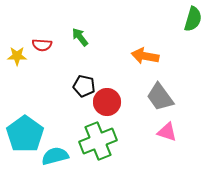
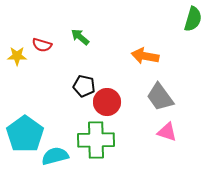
green arrow: rotated 12 degrees counterclockwise
red semicircle: rotated 12 degrees clockwise
green cross: moved 2 px left, 1 px up; rotated 21 degrees clockwise
